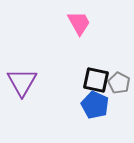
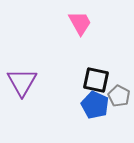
pink trapezoid: moved 1 px right
gray pentagon: moved 13 px down
